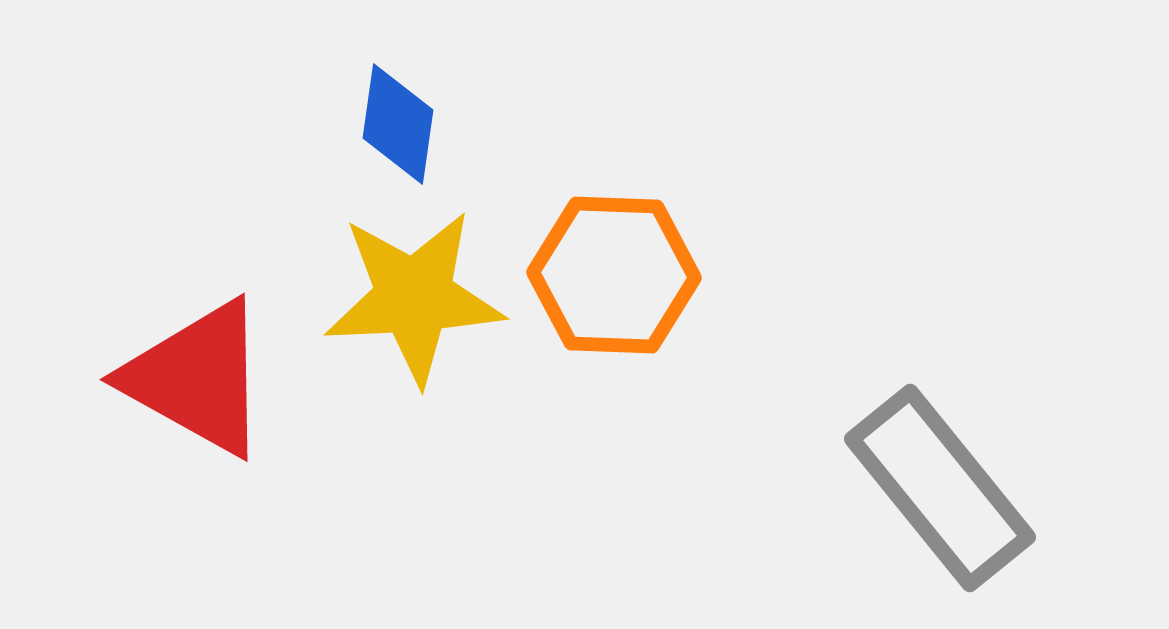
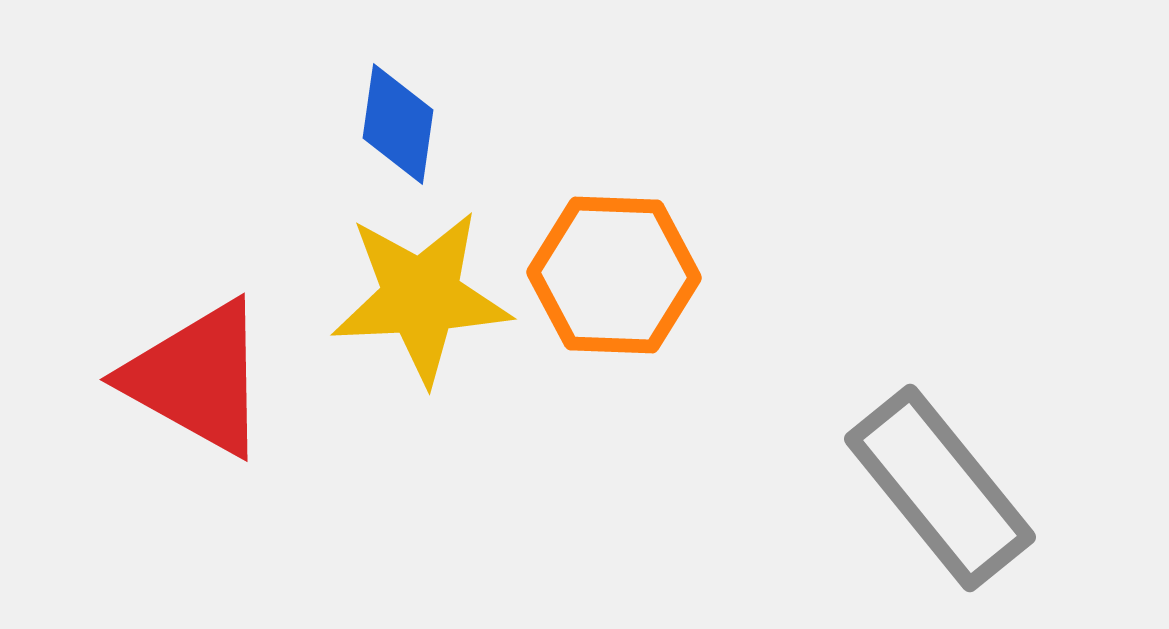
yellow star: moved 7 px right
